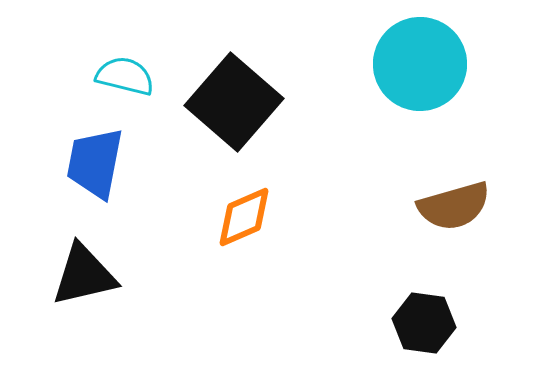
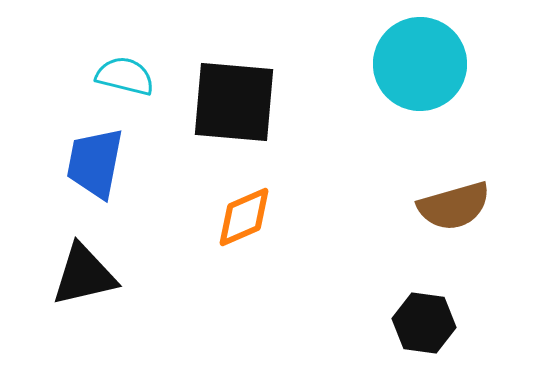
black square: rotated 36 degrees counterclockwise
